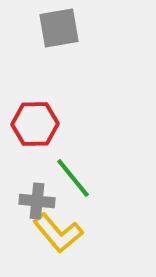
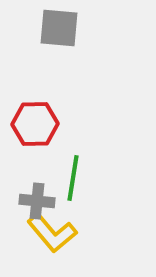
gray square: rotated 15 degrees clockwise
green line: rotated 48 degrees clockwise
yellow L-shape: moved 6 px left
